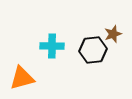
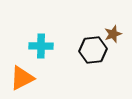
cyan cross: moved 11 px left
orange triangle: rotated 12 degrees counterclockwise
